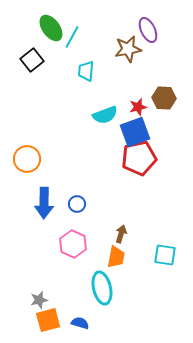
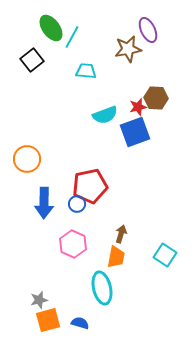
cyan trapezoid: rotated 90 degrees clockwise
brown hexagon: moved 8 px left
red pentagon: moved 49 px left, 28 px down
cyan square: rotated 25 degrees clockwise
